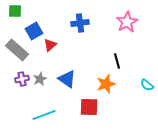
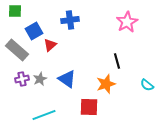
blue cross: moved 10 px left, 3 px up
